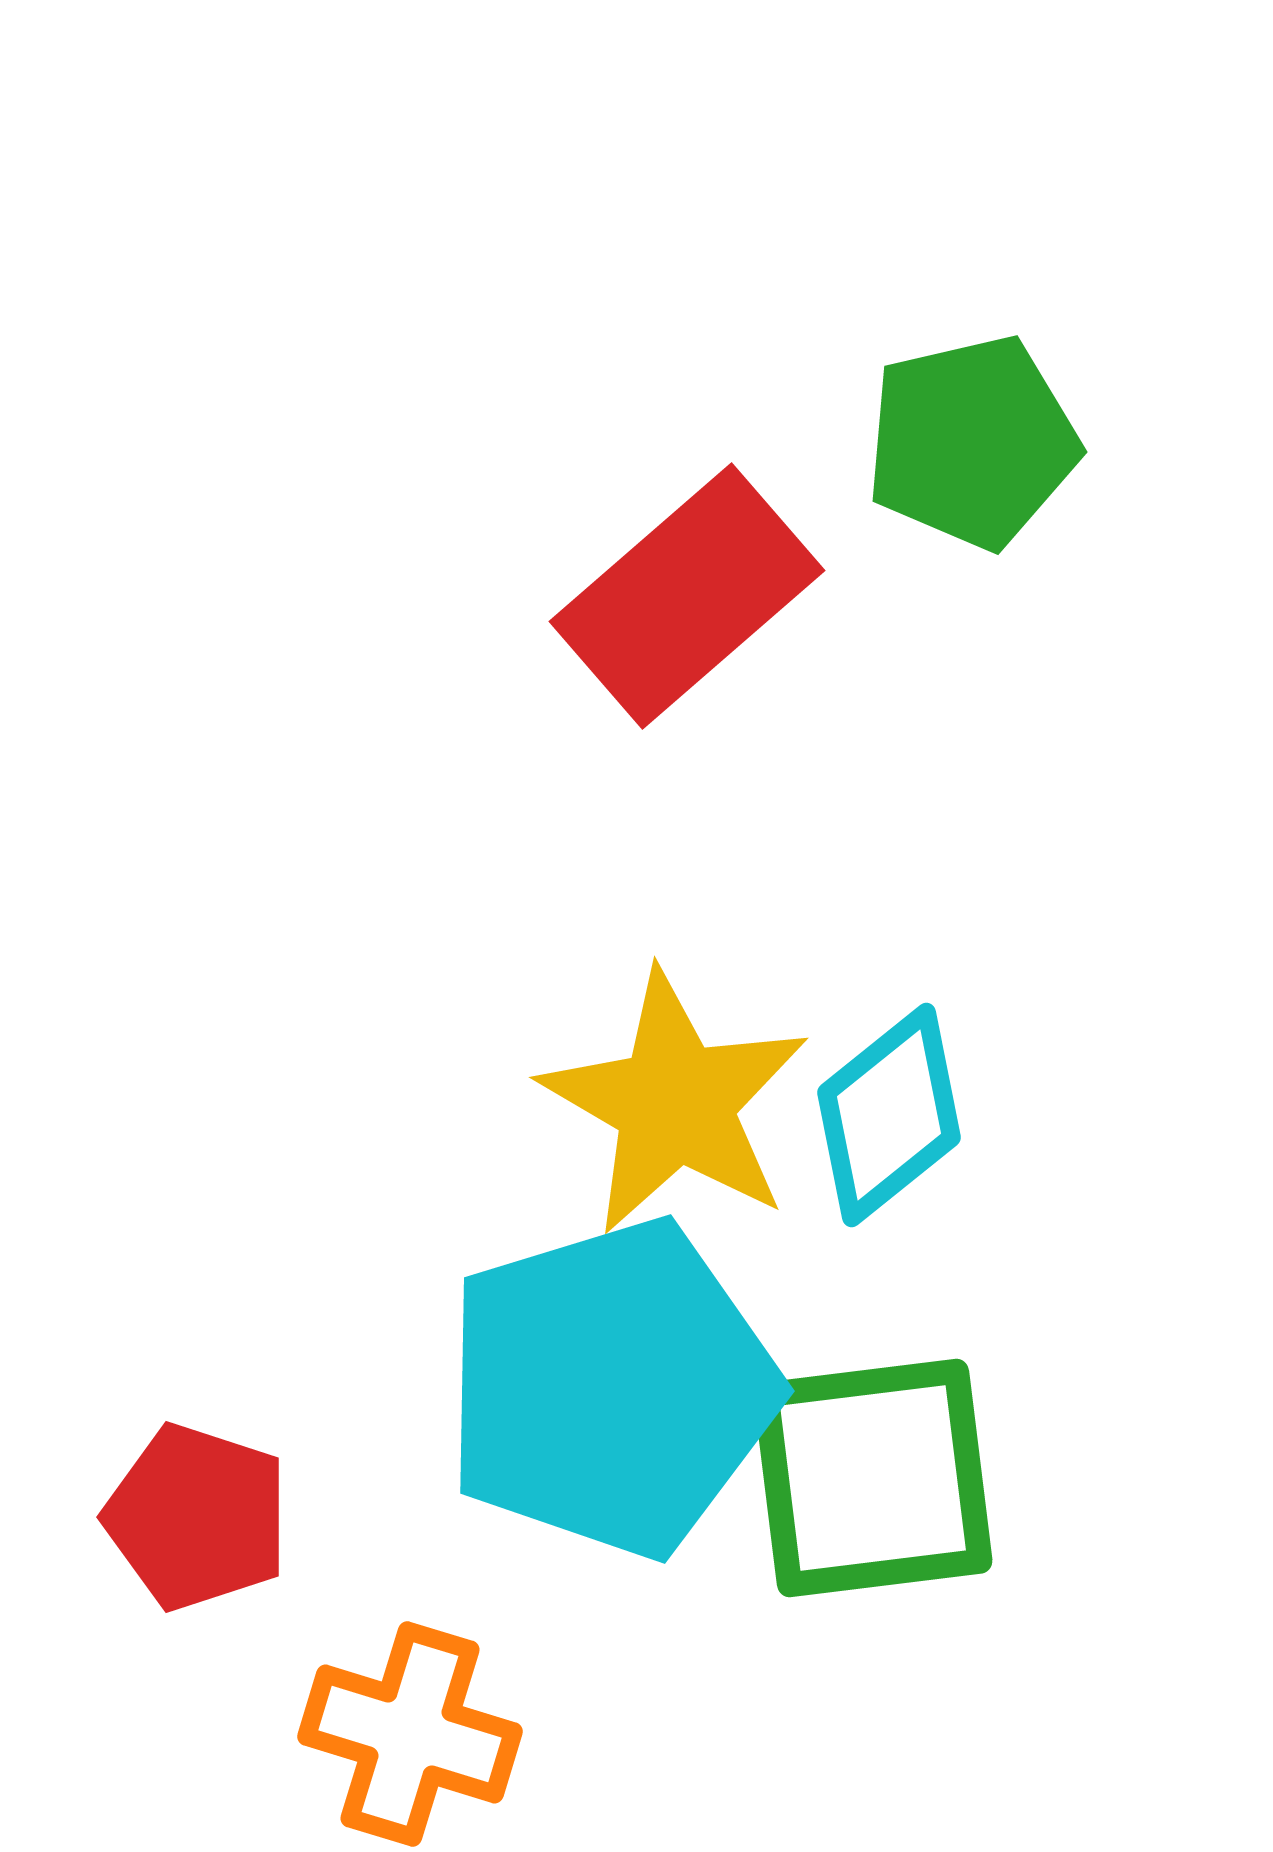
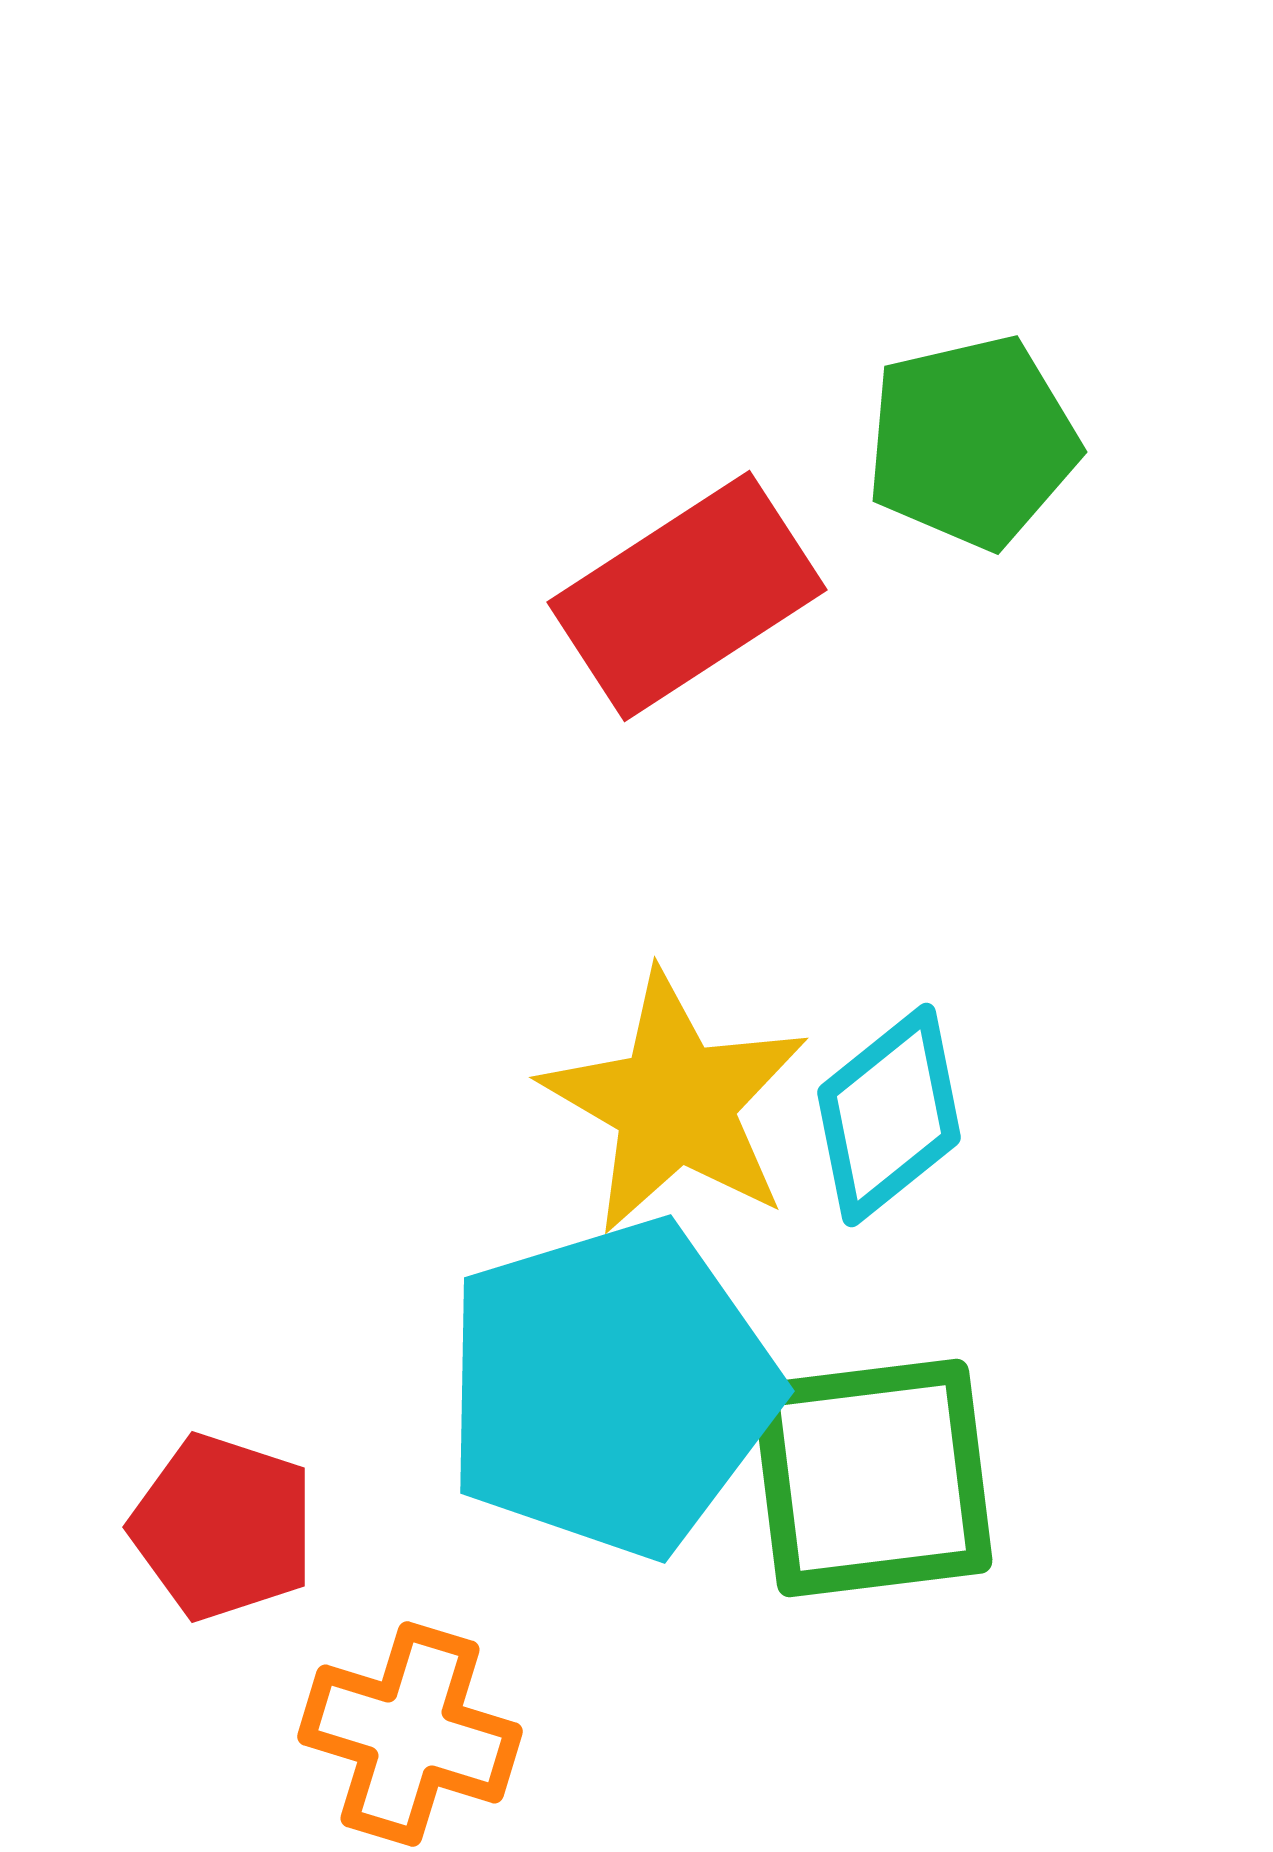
red rectangle: rotated 8 degrees clockwise
red pentagon: moved 26 px right, 10 px down
